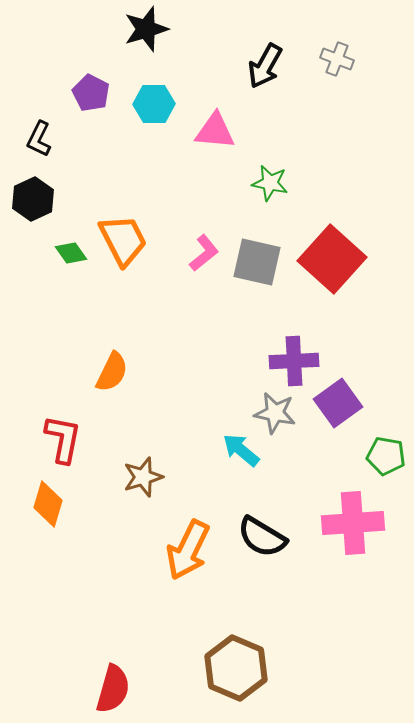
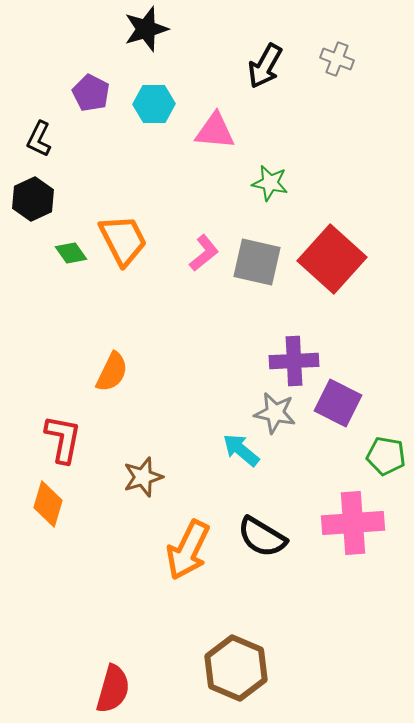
purple square: rotated 27 degrees counterclockwise
